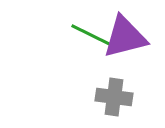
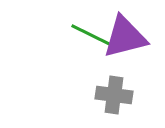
gray cross: moved 2 px up
